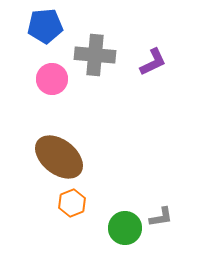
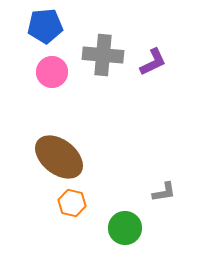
gray cross: moved 8 px right
pink circle: moved 7 px up
orange hexagon: rotated 24 degrees counterclockwise
gray L-shape: moved 3 px right, 25 px up
